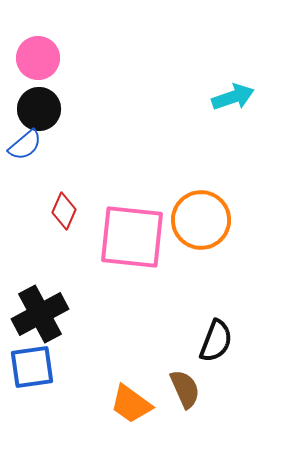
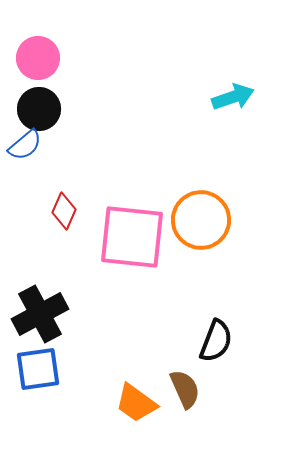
blue square: moved 6 px right, 2 px down
orange trapezoid: moved 5 px right, 1 px up
